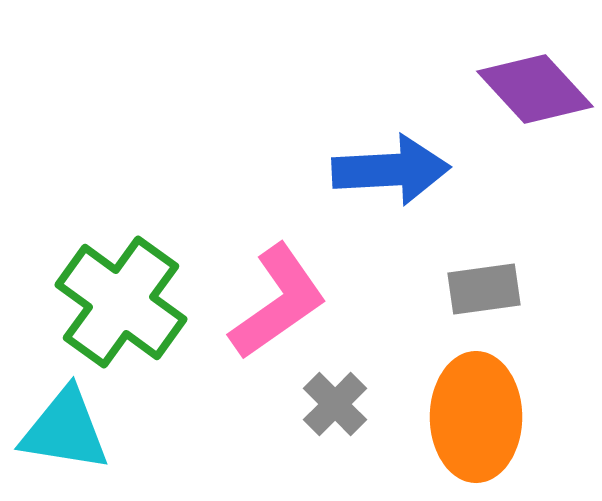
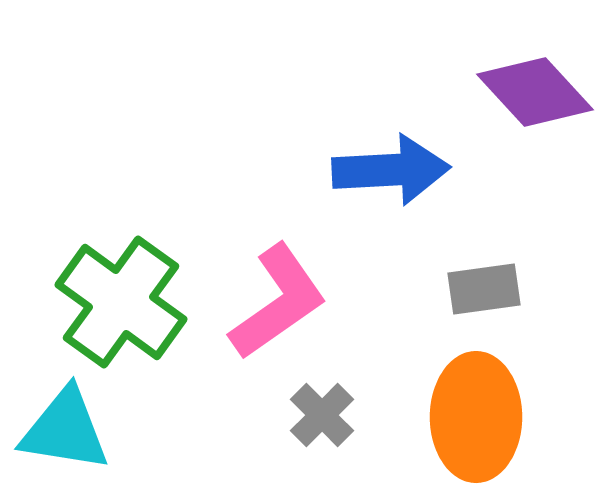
purple diamond: moved 3 px down
gray cross: moved 13 px left, 11 px down
